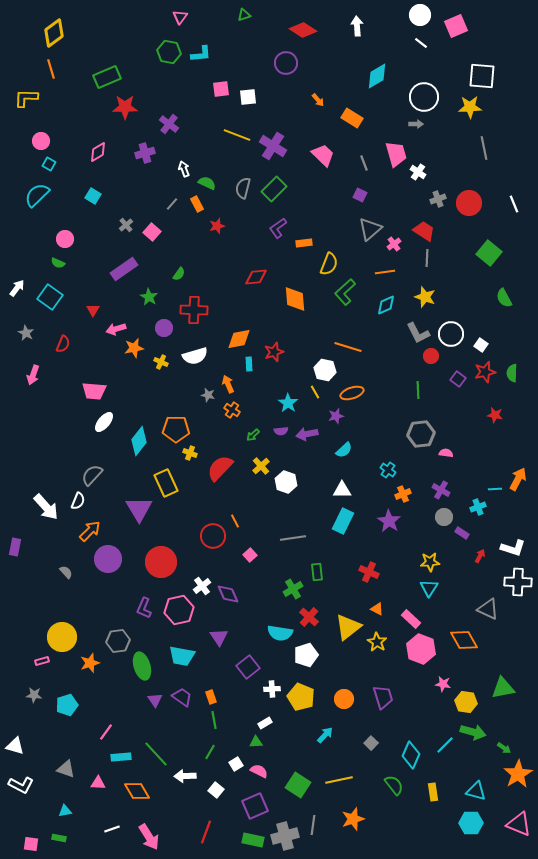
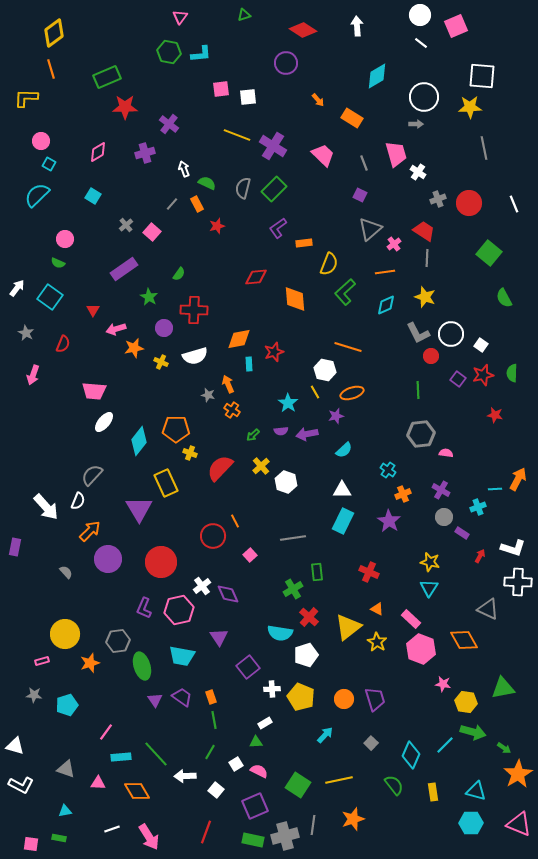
red star at (485, 372): moved 2 px left, 3 px down
yellow star at (430, 562): rotated 18 degrees clockwise
yellow circle at (62, 637): moved 3 px right, 3 px up
purple trapezoid at (383, 697): moved 8 px left, 2 px down
